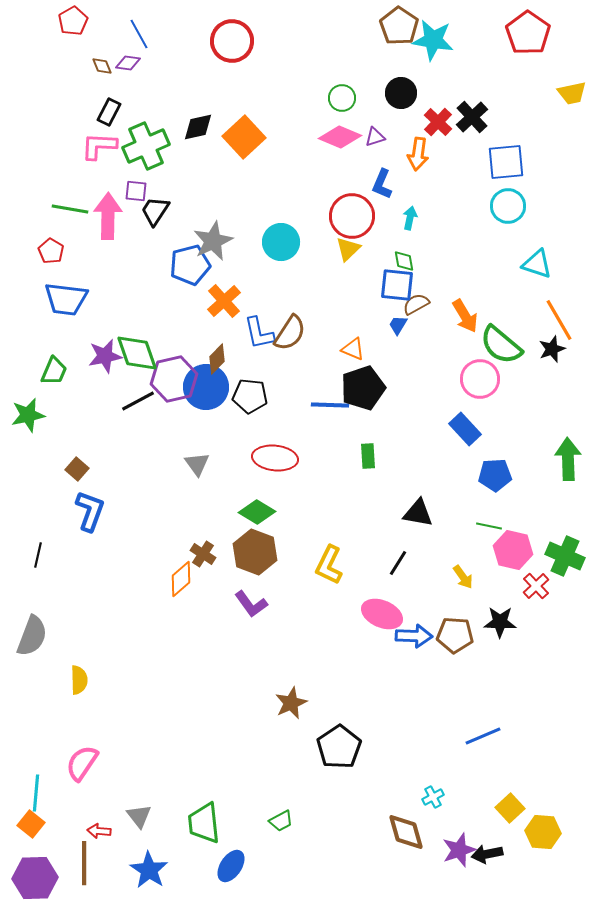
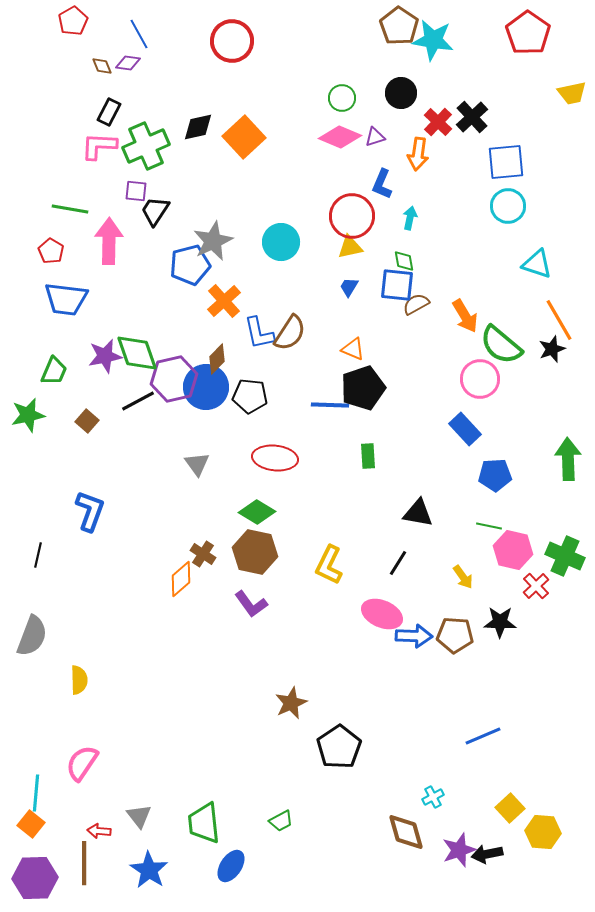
pink arrow at (108, 216): moved 1 px right, 25 px down
yellow triangle at (348, 249): moved 2 px right, 2 px up; rotated 32 degrees clockwise
blue trapezoid at (398, 325): moved 49 px left, 38 px up
brown square at (77, 469): moved 10 px right, 48 px up
brown hexagon at (255, 552): rotated 9 degrees counterclockwise
